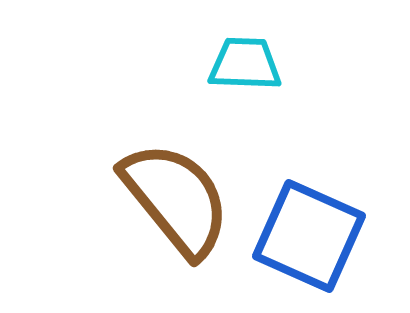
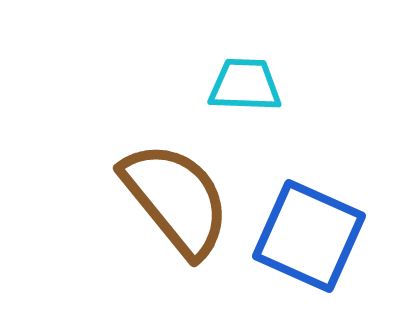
cyan trapezoid: moved 21 px down
